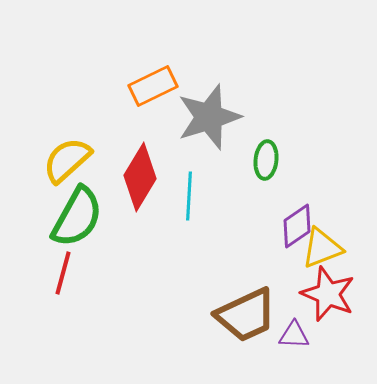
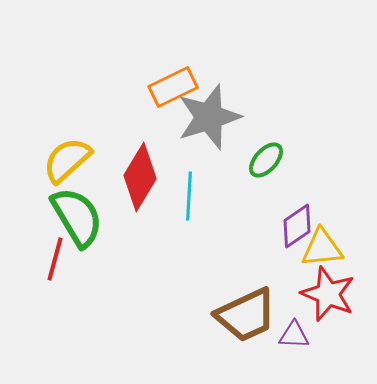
orange rectangle: moved 20 px right, 1 px down
green ellipse: rotated 36 degrees clockwise
green semicircle: rotated 60 degrees counterclockwise
yellow triangle: rotated 15 degrees clockwise
red line: moved 8 px left, 14 px up
